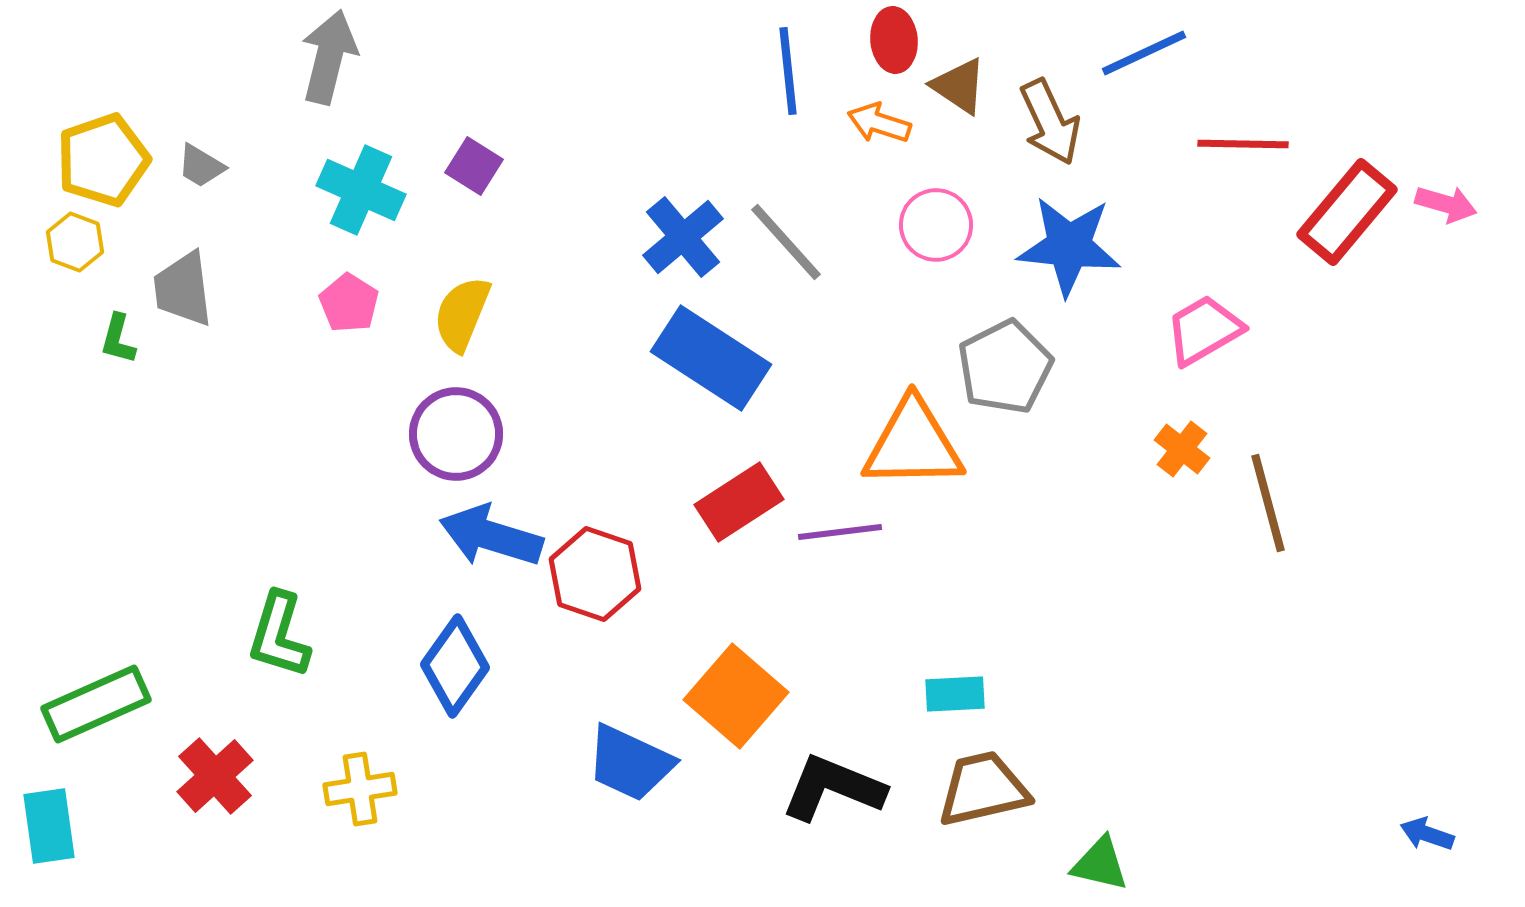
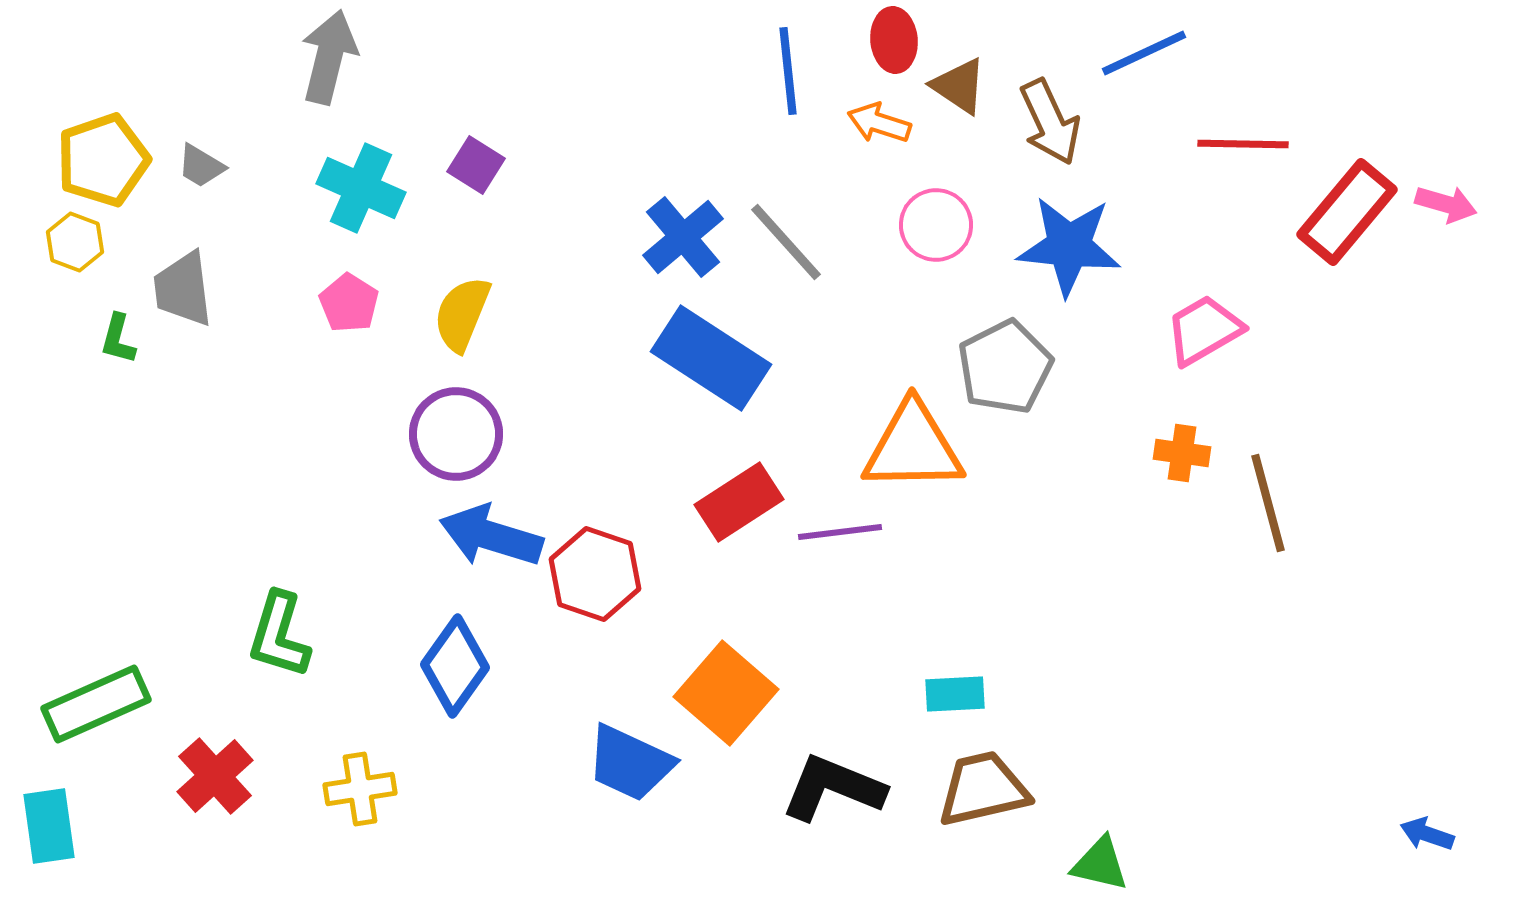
purple square at (474, 166): moved 2 px right, 1 px up
cyan cross at (361, 190): moved 2 px up
orange triangle at (913, 444): moved 3 px down
orange cross at (1182, 449): moved 4 px down; rotated 30 degrees counterclockwise
orange square at (736, 696): moved 10 px left, 3 px up
